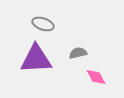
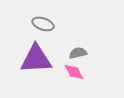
pink diamond: moved 22 px left, 5 px up
